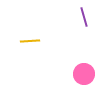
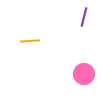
purple line: rotated 30 degrees clockwise
